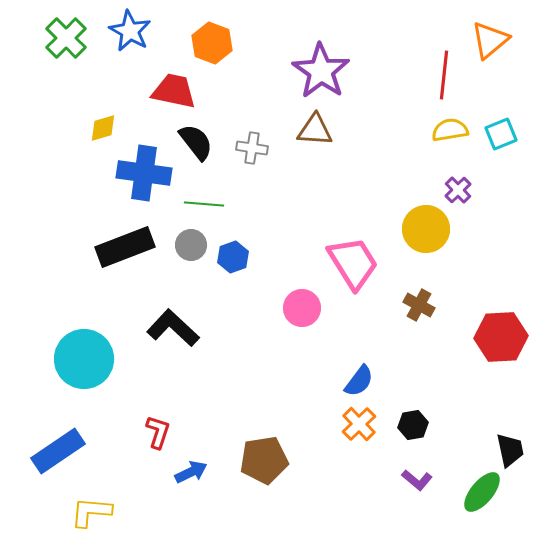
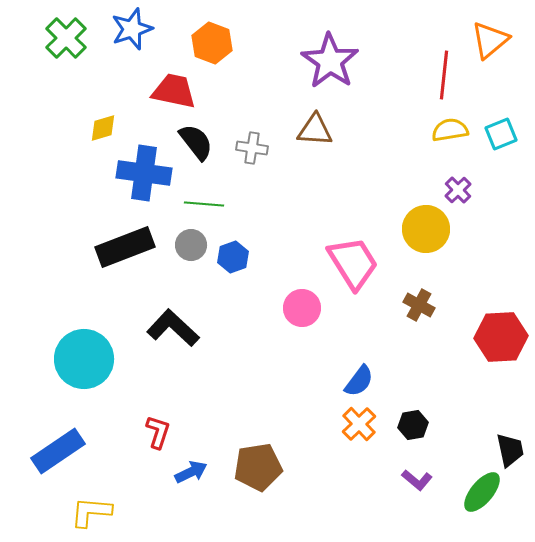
blue star: moved 2 px right, 2 px up; rotated 24 degrees clockwise
purple star: moved 9 px right, 10 px up
brown pentagon: moved 6 px left, 7 px down
